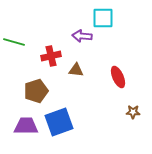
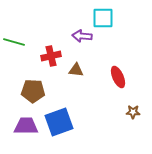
brown pentagon: moved 3 px left; rotated 20 degrees clockwise
